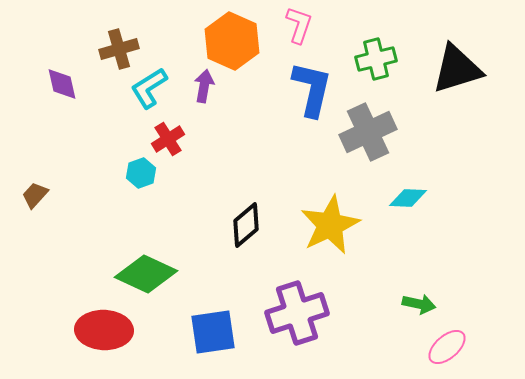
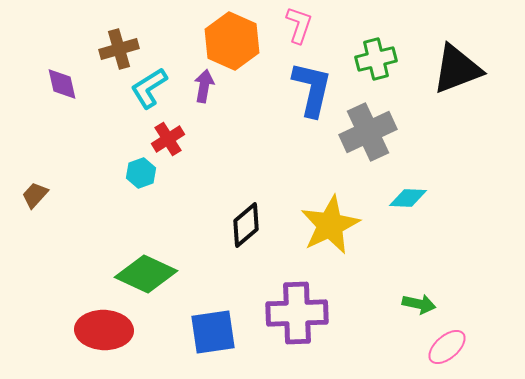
black triangle: rotated 4 degrees counterclockwise
purple cross: rotated 16 degrees clockwise
